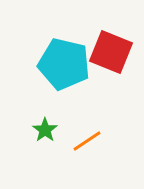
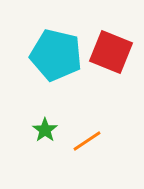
cyan pentagon: moved 8 px left, 9 px up
